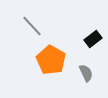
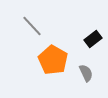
orange pentagon: moved 2 px right
